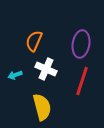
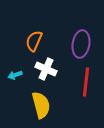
red line: moved 4 px right, 1 px down; rotated 12 degrees counterclockwise
yellow semicircle: moved 1 px left, 2 px up
